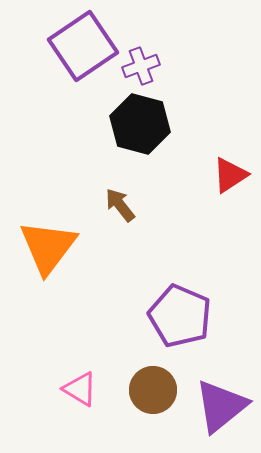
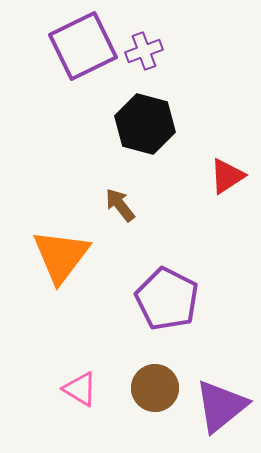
purple square: rotated 8 degrees clockwise
purple cross: moved 3 px right, 15 px up
black hexagon: moved 5 px right
red triangle: moved 3 px left, 1 px down
orange triangle: moved 13 px right, 9 px down
purple pentagon: moved 13 px left, 17 px up; rotated 4 degrees clockwise
brown circle: moved 2 px right, 2 px up
